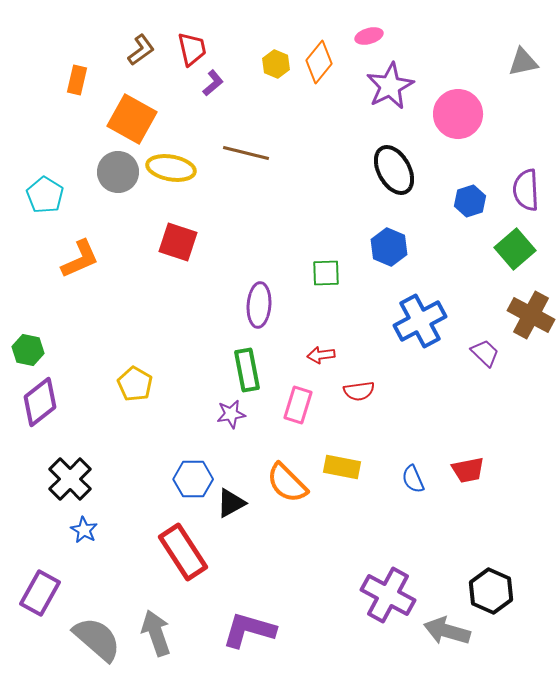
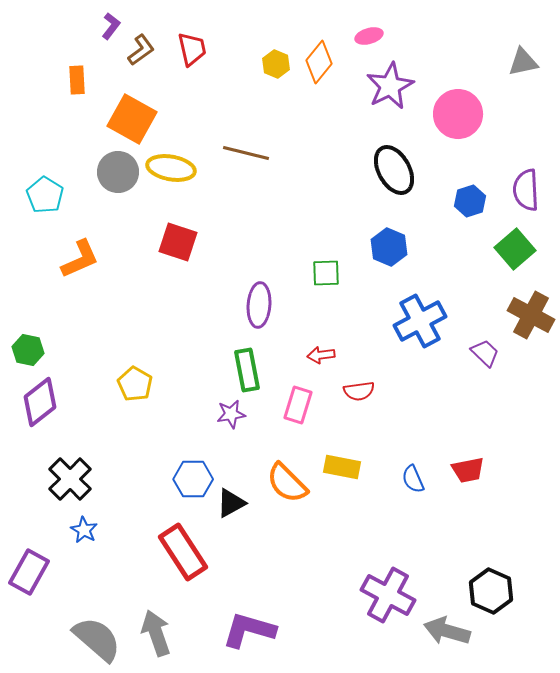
orange rectangle at (77, 80): rotated 16 degrees counterclockwise
purple L-shape at (213, 83): moved 102 px left, 57 px up; rotated 12 degrees counterclockwise
purple rectangle at (40, 593): moved 11 px left, 21 px up
